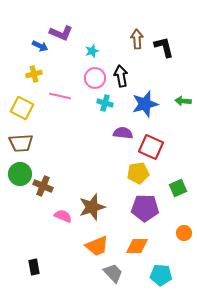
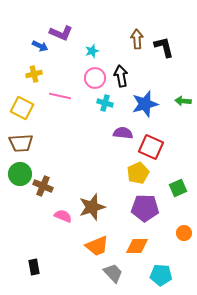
yellow pentagon: rotated 15 degrees counterclockwise
